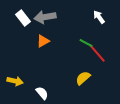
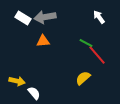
white rectangle: rotated 21 degrees counterclockwise
orange triangle: rotated 24 degrees clockwise
red line: moved 2 px down
yellow arrow: moved 2 px right
white semicircle: moved 8 px left
